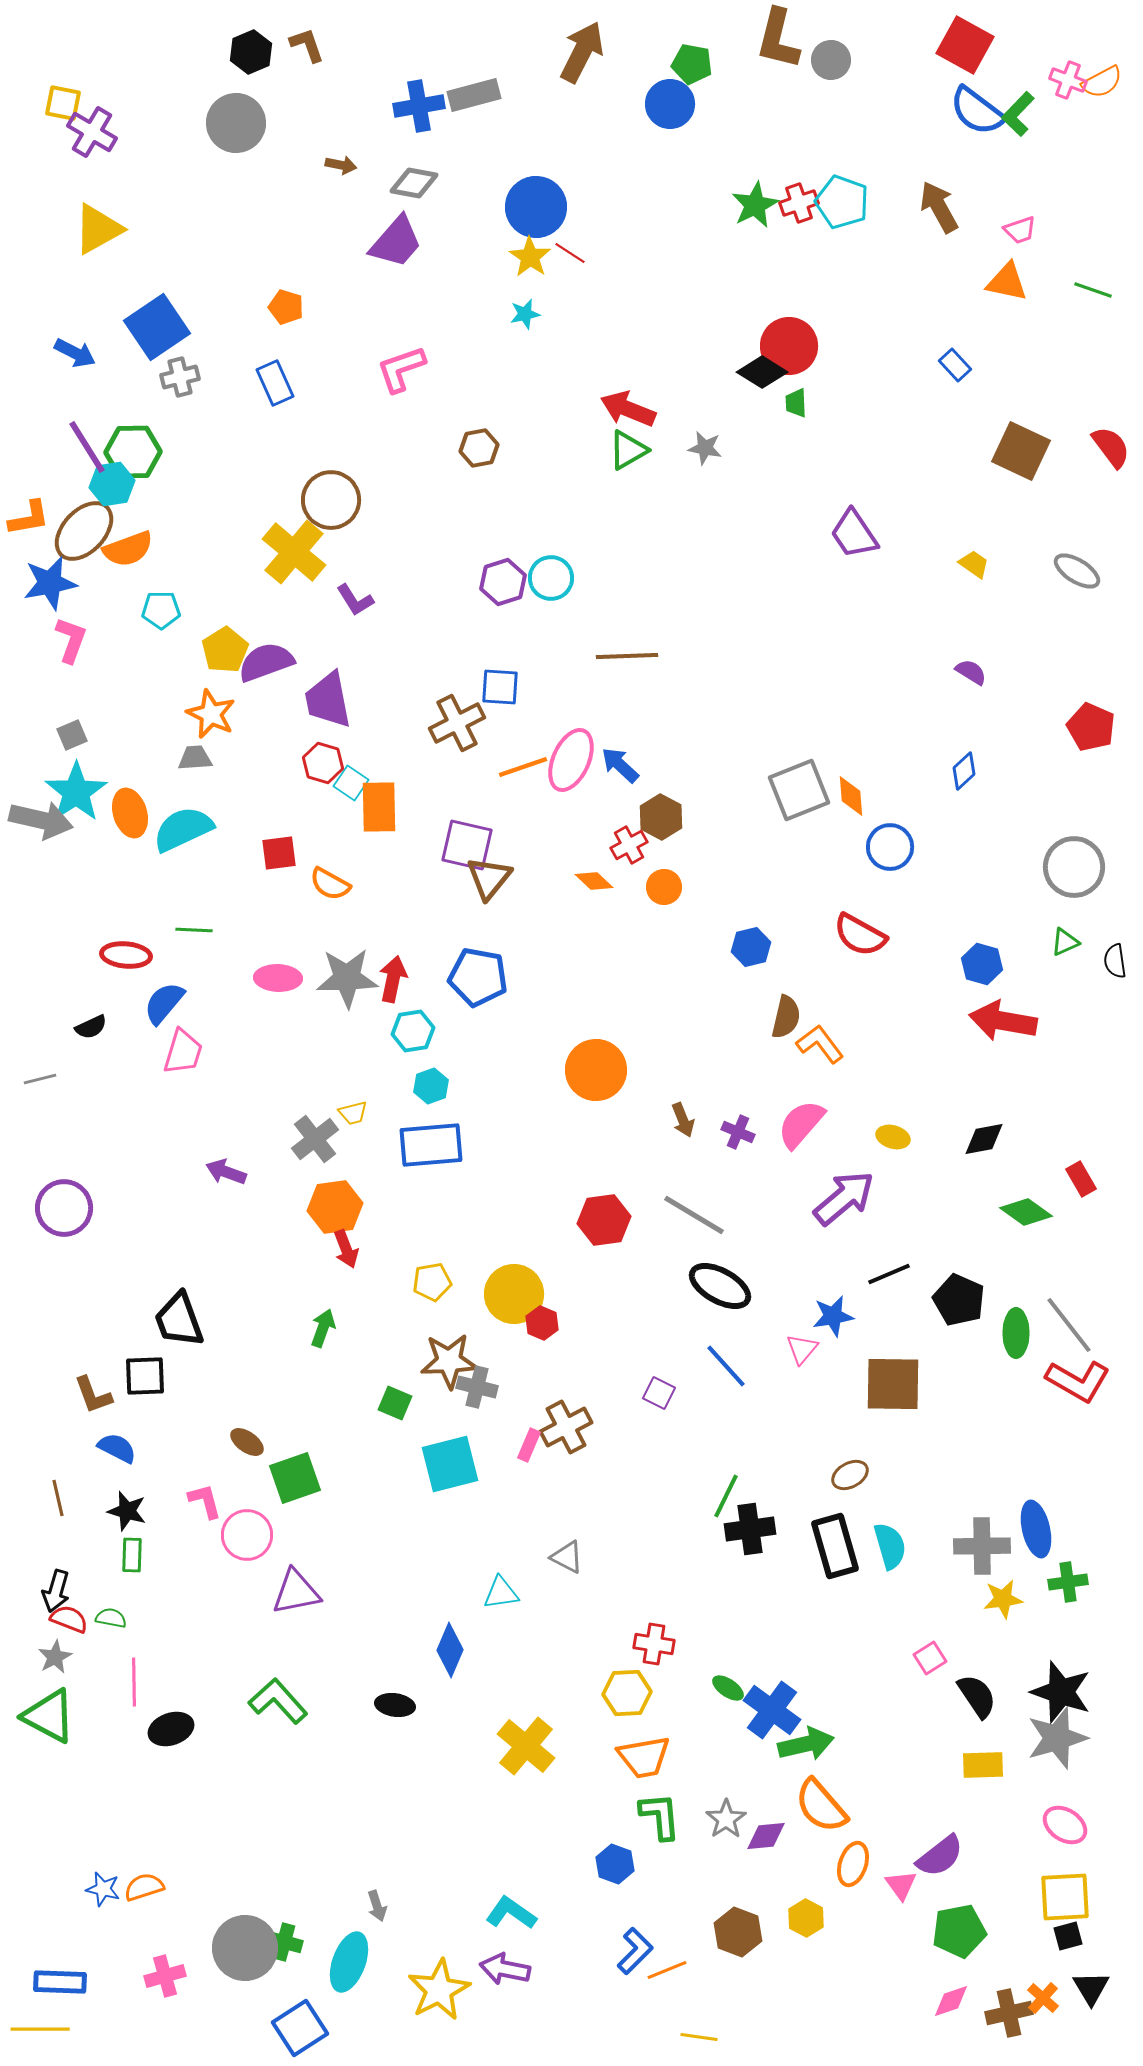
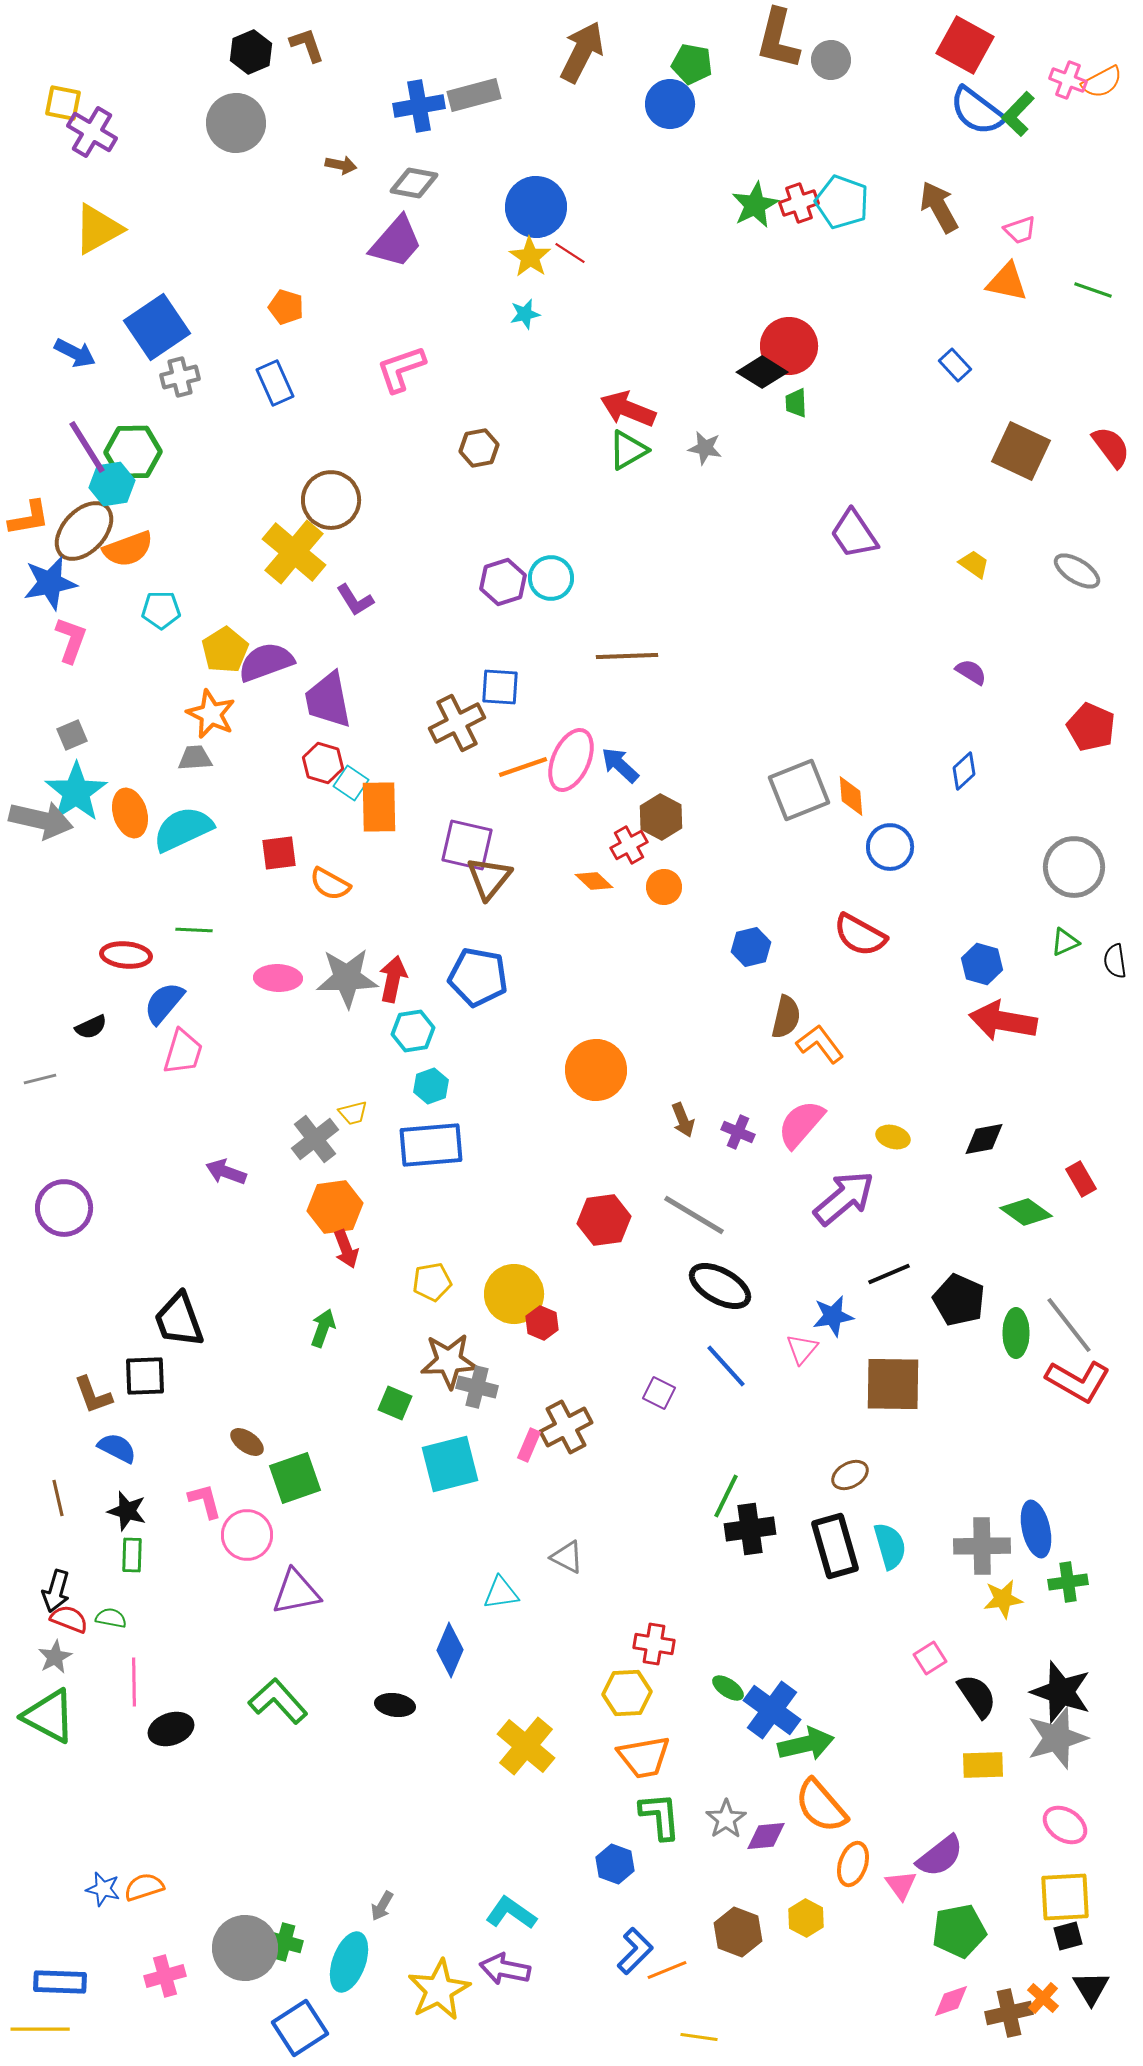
gray arrow at (377, 1906): moved 5 px right; rotated 48 degrees clockwise
